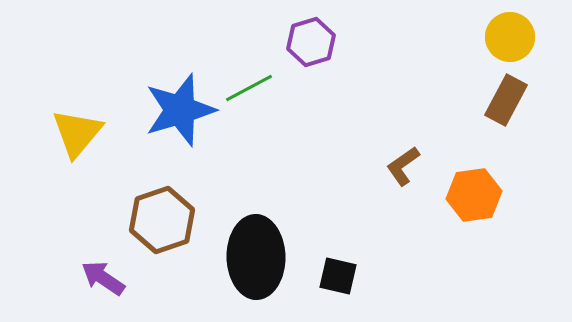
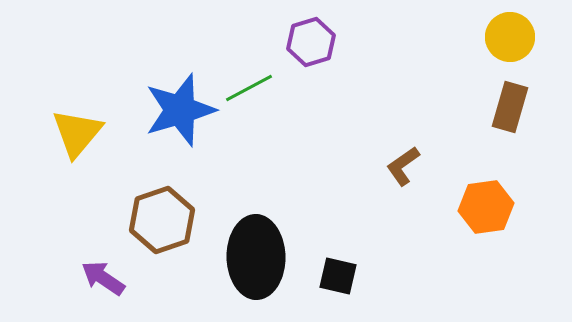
brown rectangle: moved 4 px right, 7 px down; rotated 12 degrees counterclockwise
orange hexagon: moved 12 px right, 12 px down
